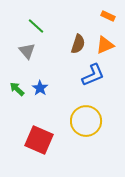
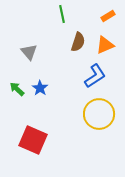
orange rectangle: rotated 56 degrees counterclockwise
green line: moved 26 px right, 12 px up; rotated 36 degrees clockwise
brown semicircle: moved 2 px up
gray triangle: moved 2 px right, 1 px down
blue L-shape: moved 2 px right, 1 px down; rotated 10 degrees counterclockwise
yellow circle: moved 13 px right, 7 px up
red square: moved 6 px left
